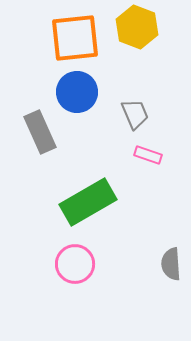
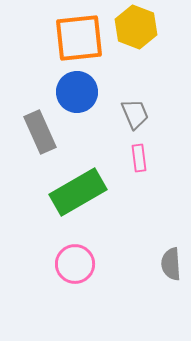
yellow hexagon: moved 1 px left
orange square: moved 4 px right
pink rectangle: moved 9 px left, 3 px down; rotated 64 degrees clockwise
green rectangle: moved 10 px left, 10 px up
